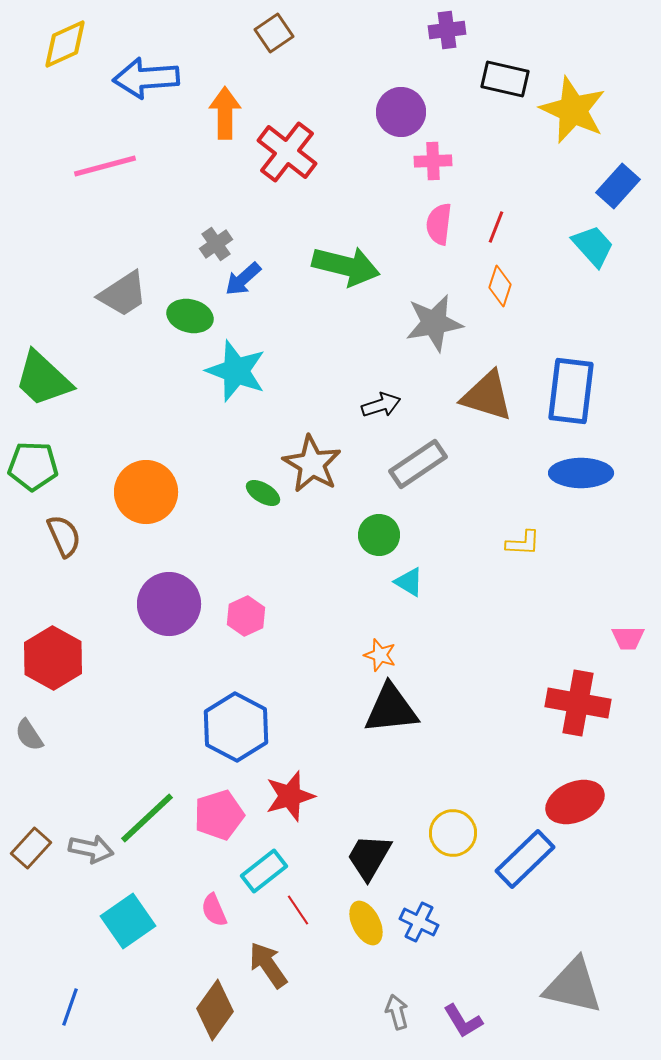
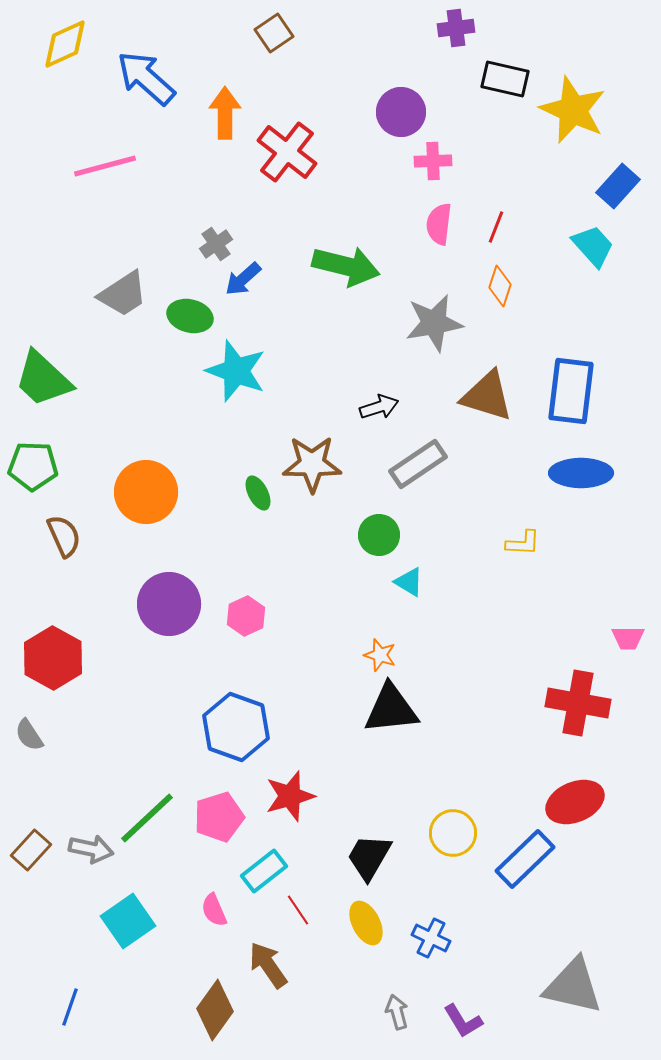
purple cross at (447, 30): moved 9 px right, 2 px up
blue arrow at (146, 78): rotated 46 degrees clockwise
black arrow at (381, 405): moved 2 px left, 2 px down
brown star at (312, 464): rotated 30 degrees counterclockwise
green ellipse at (263, 493): moved 5 px left; rotated 32 degrees clockwise
blue hexagon at (236, 727): rotated 8 degrees counterclockwise
pink pentagon at (219, 815): moved 2 px down
brown rectangle at (31, 848): moved 2 px down
blue cross at (419, 922): moved 12 px right, 16 px down
